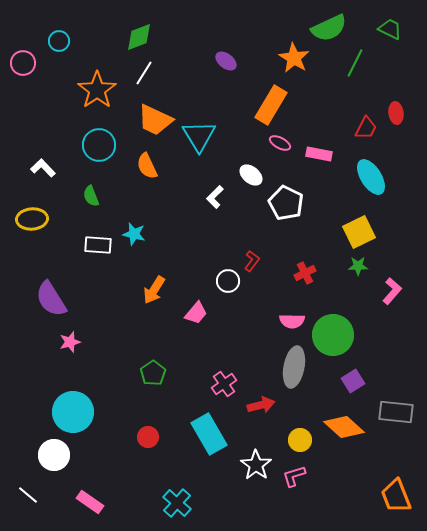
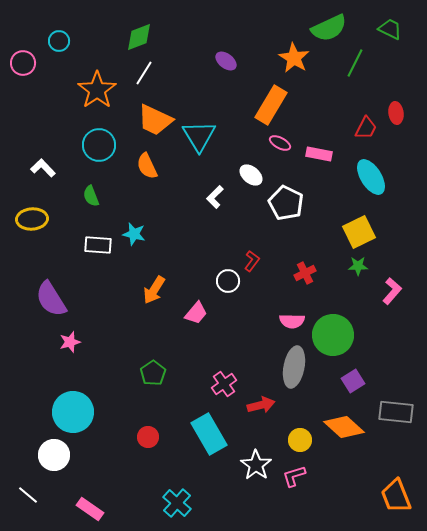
pink rectangle at (90, 502): moved 7 px down
